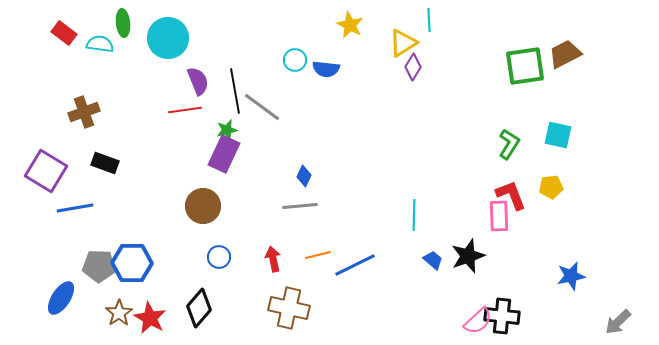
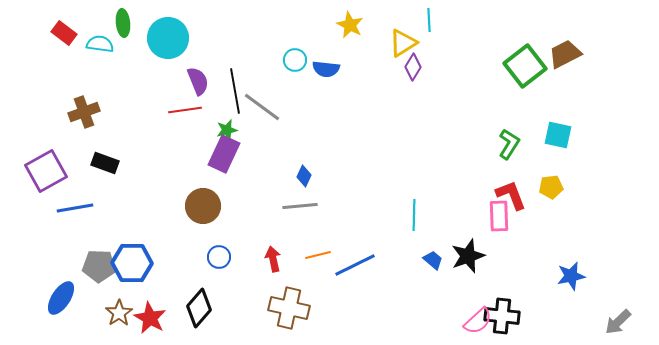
green square at (525, 66): rotated 30 degrees counterclockwise
purple square at (46, 171): rotated 30 degrees clockwise
